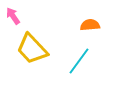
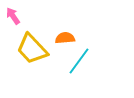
orange semicircle: moved 25 px left, 13 px down
